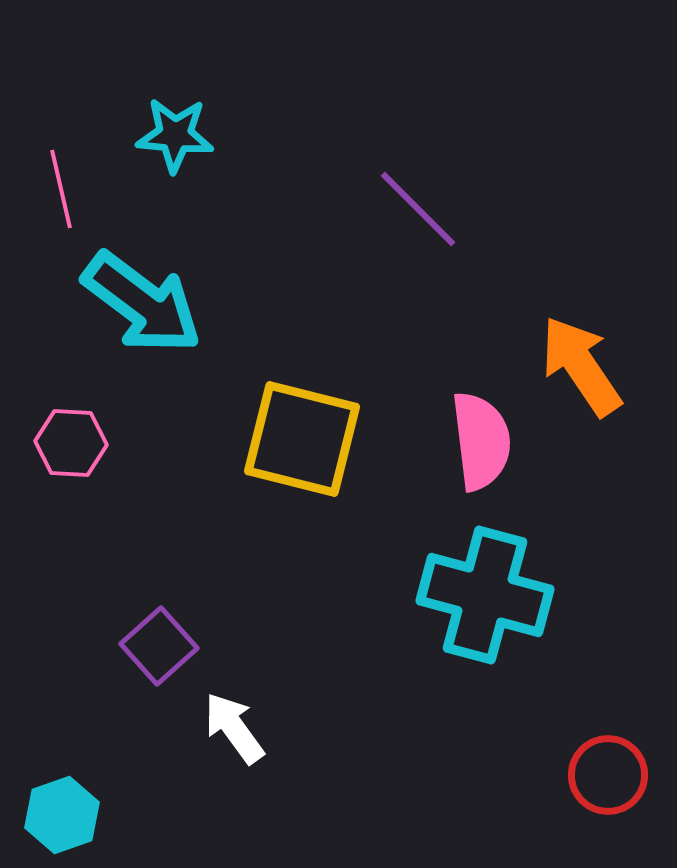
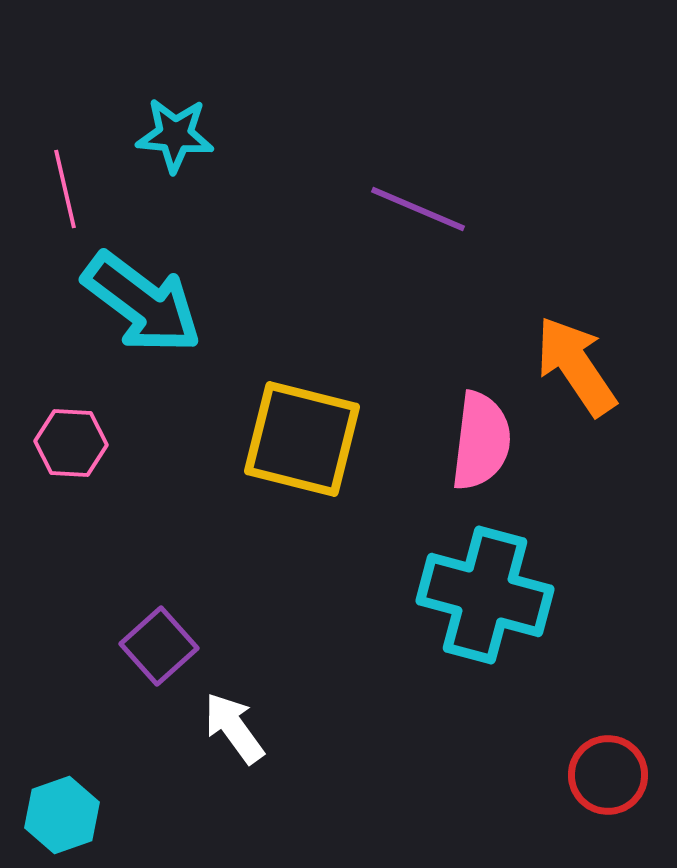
pink line: moved 4 px right
purple line: rotated 22 degrees counterclockwise
orange arrow: moved 5 px left
pink semicircle: rotated 14 degrees clockwise
